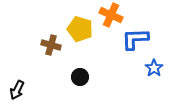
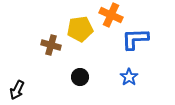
yellow pentagon: rotated 25 degrees counterclockwise
blue star: moved 25 px left, 9 px down
